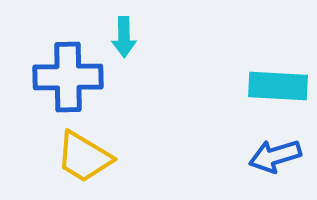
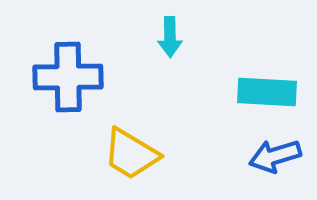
cyan arrow: moved 46 px right
cyan rectangle: moved 11 px left, 6 px down
yellow trapezoid: moved 47 px right, 3 px up
